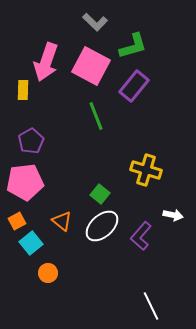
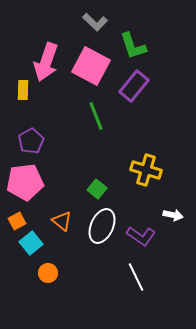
green L-shape: rotated 88 degrees clockwise
green square: moved 3 px left, 5 px up
white ellipse: rotated 24 degrees counterclockwise
purple L-shape: rotated 96 degrees counterclockwise
white line: moved 15 px left, 29 px up
